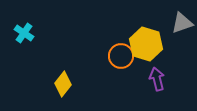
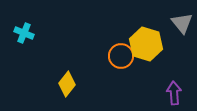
gray triangle: rotated 50 degrees counterclockwise
cyan cross: rotated 12 degrees counterclockwise
purple arrow: moved 17 px right, 14 px down; rotated 10 degrees clockwise
yellow diamond: moved 4 px right
